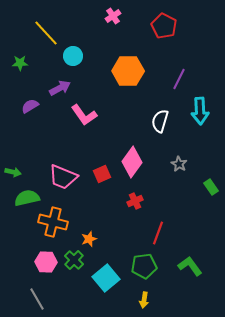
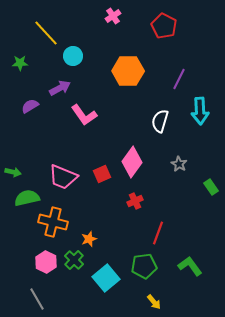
pink hexagon: rotated 25 degrees clockwise
yellow arrow: moved 10 px right, 2 px down; rotated 49 degrees counterclockwise
